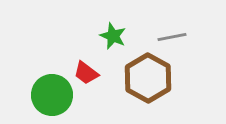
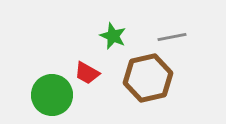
red trapezoid: moved 1 px right; rotated 8 degrees counterclockwise
brown hexagon: rotated 18 degrees clockwise
